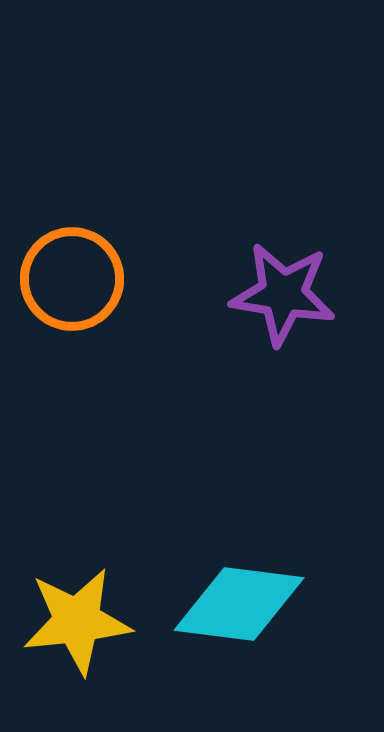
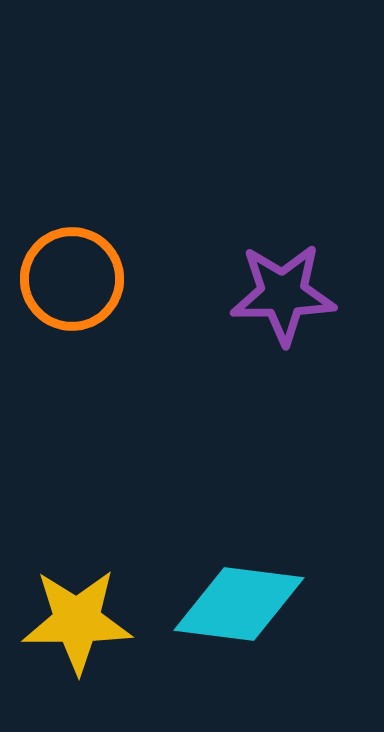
purple star: rotated 10 degrees counterclockwise
yellow star: rotated 6 degrees clockwise
